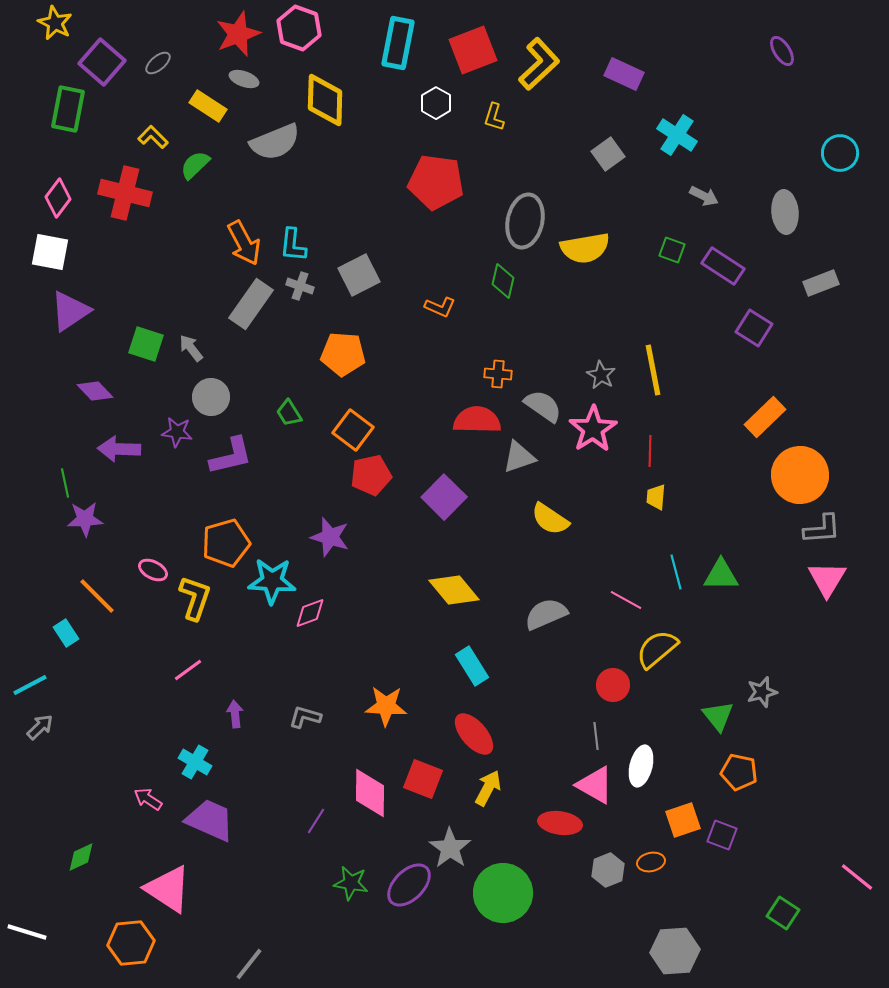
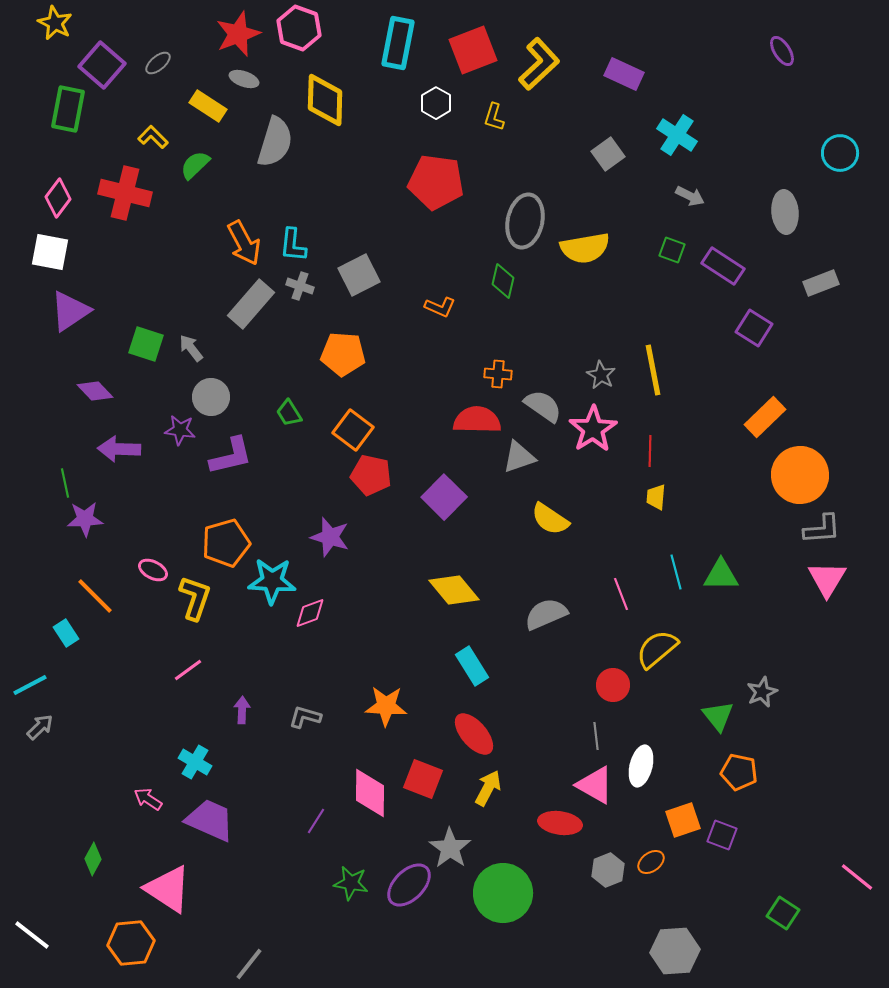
purple square at (102, 62): moved 3 px down
gray semicircle at (275, 142): rotated 51 degrees counterclockwise
gray arrow at (704, 196): moved 14 px left
gray rectangle at (251, 304): rotated 6 degrees clockwise
purple star at (177, 432): moved 3 px right, 2 px up
red pentagon at (371, 475): rotated 24 degrees clockwise
orange line at (97, 596): moved 2 px left
pink line at (626, 600): moved 5 px left, 6 px up; rotated 40 degrees clockwise
gray star at (762, 692): rotated 8 degrees counterclockwise
purple arrow at (235, 714): moved 7 px right, 4 px up; rotated 8 degrees clockwise
green diamond at (81, 857): moved 12 px right, 2 px down; rotated 36 degrees counterclockwise
orange ellipse at (651, 862): rotated 24 degrees counterclockwise
white line at (27, 932): moved 5 px right, 3 px down; rotated 21 degrees clockwise
